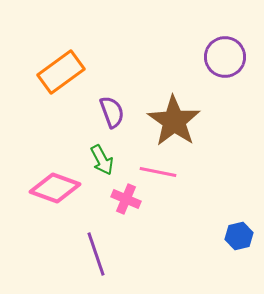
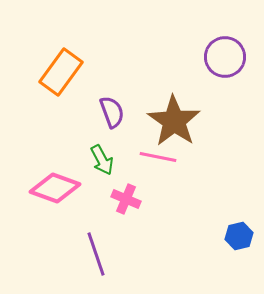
orange rectangle: rotated 18 degrees counterclockwise
pink line: moved 15 px up
